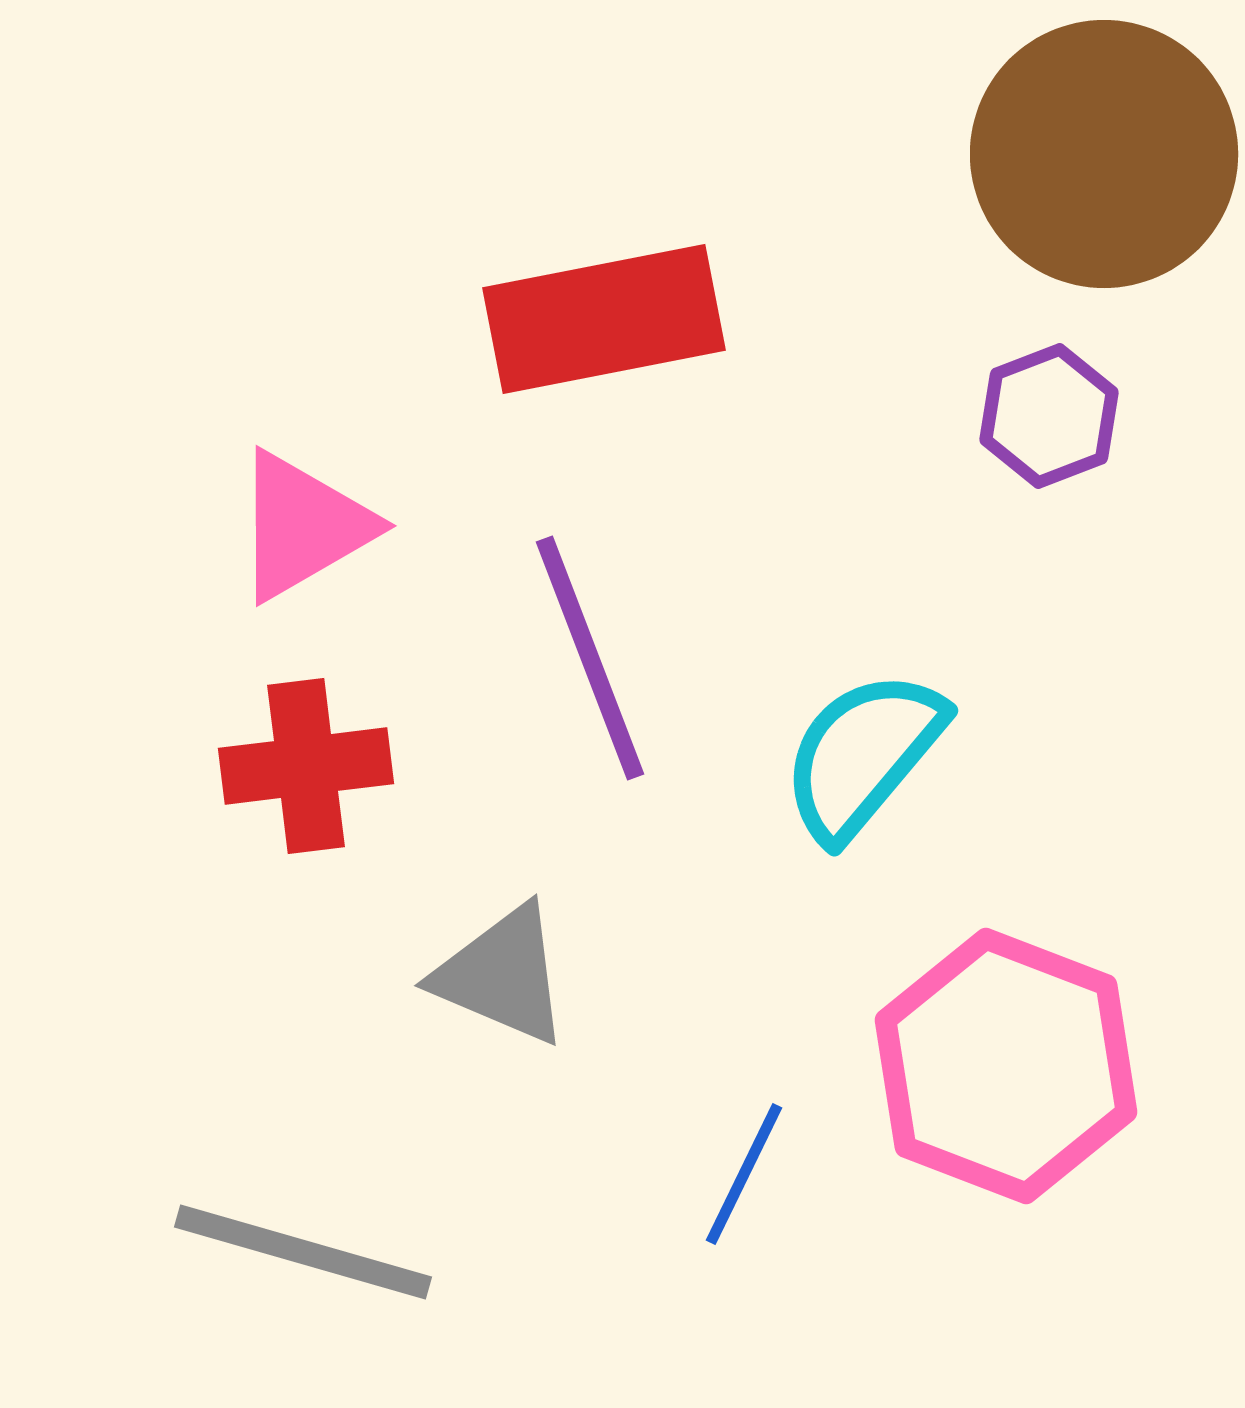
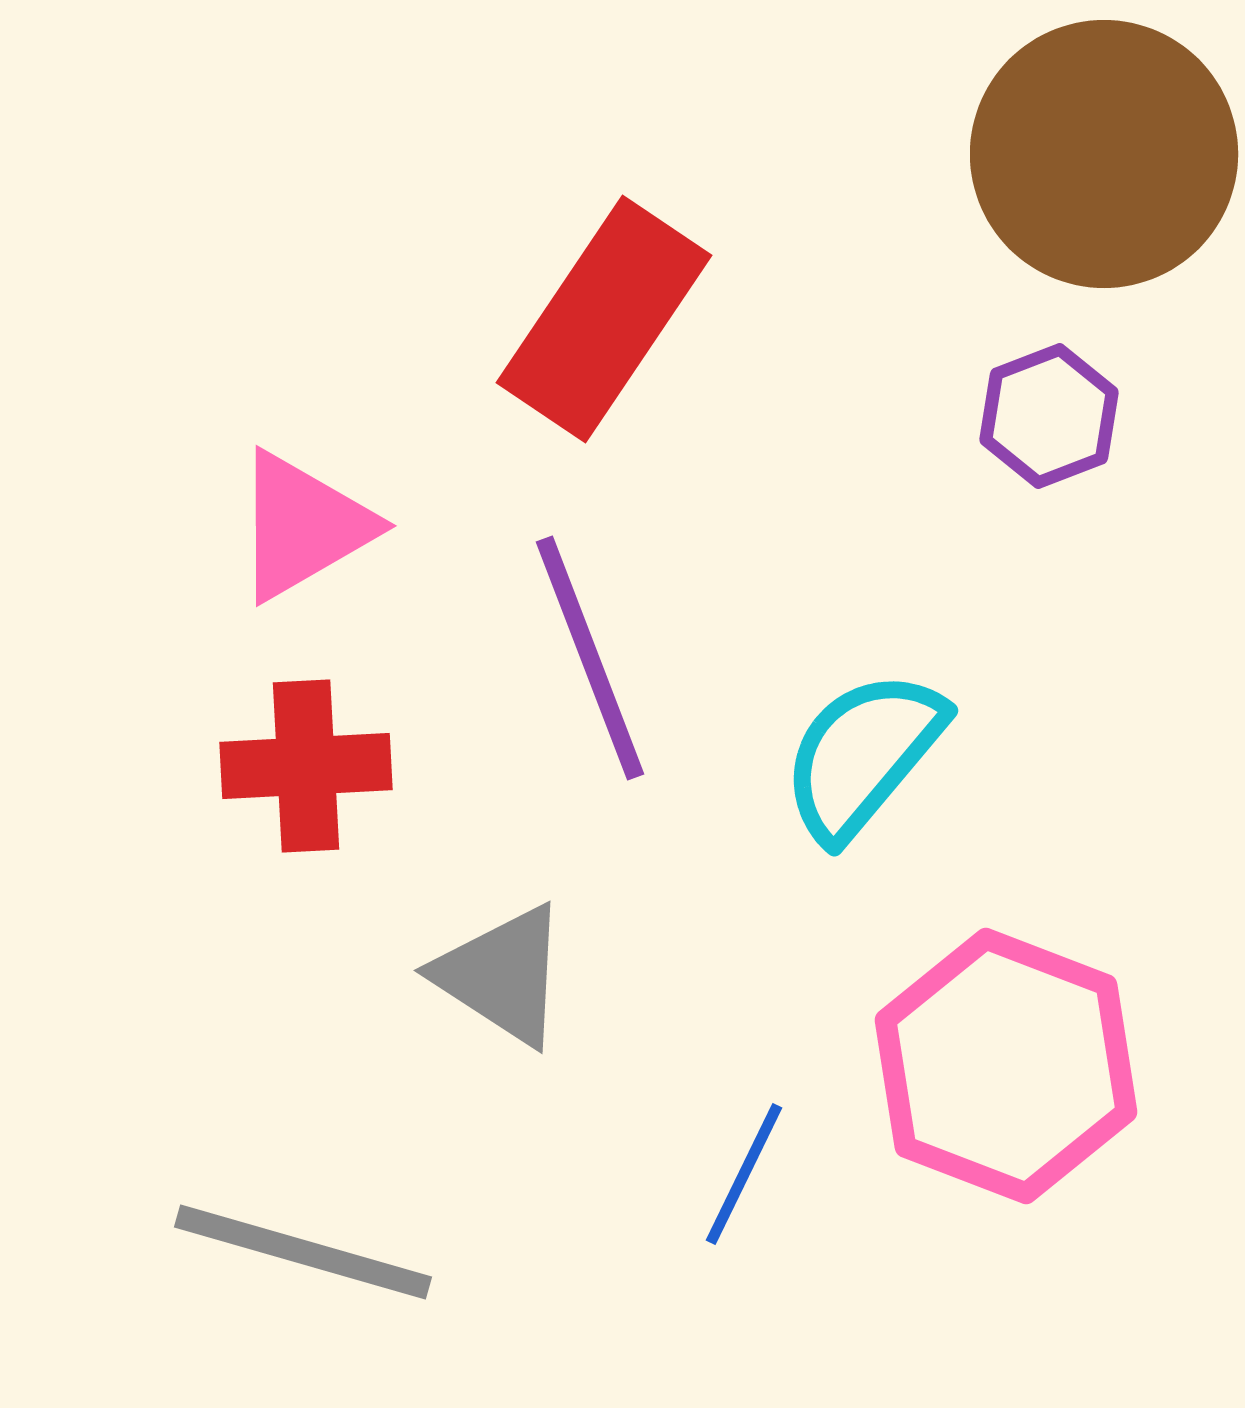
red rectangle: rotated 45 degrees counterclockwise
red cross: rotated 4 degrees clockwise
gray triangle: rotated 10 degrees clockwise
